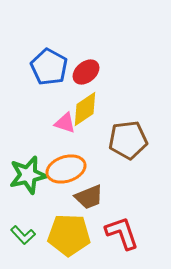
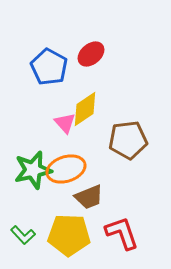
red ellipse: moved 5 px right, 18 px up
pink triangle: rotated 30 degrees clockwise
green star: moved 5 px right, 5 px up
